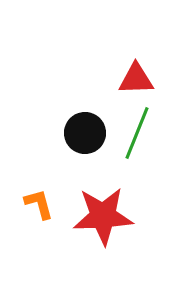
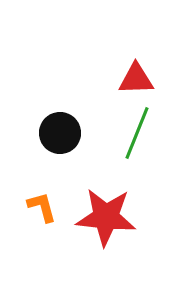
black circle: moved 25 px left
orange L-shape: moved 3 px right, 3 px down
red star: moved 3 px right, 1 px down; rotated 8 degrees clockwise
